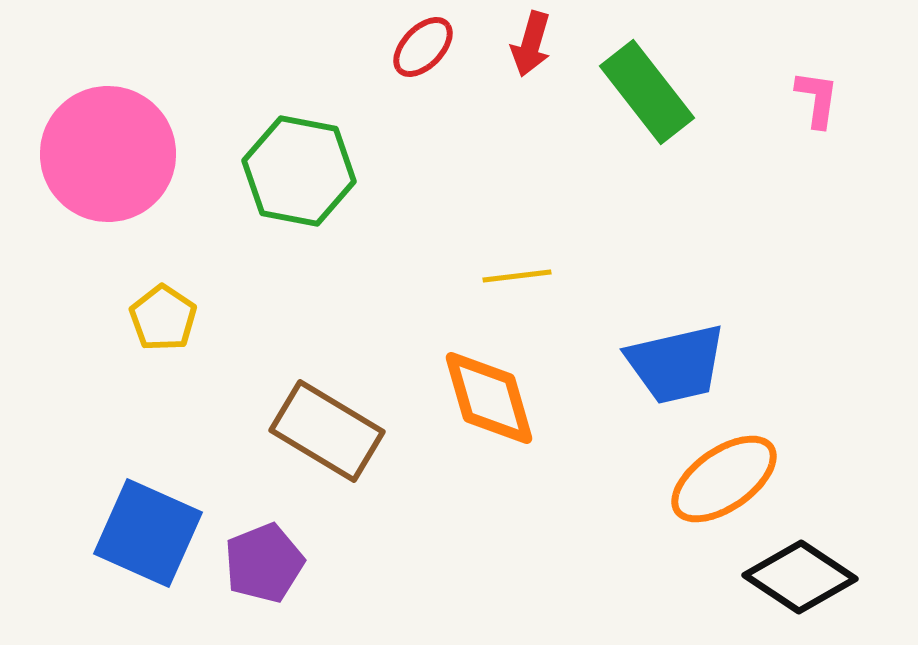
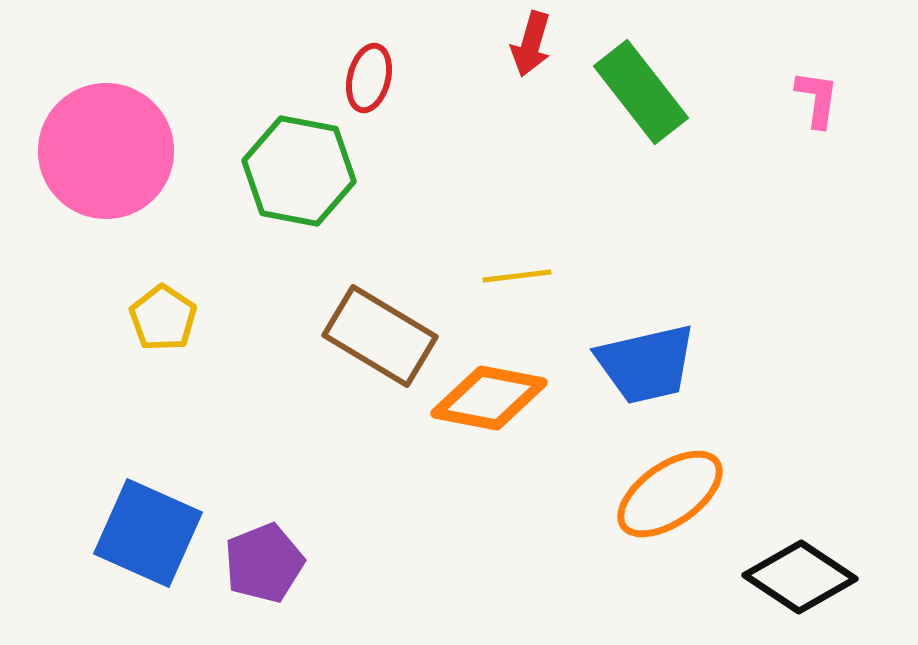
red ellipse: moved 54 px left, 31 px down; rotated 30 degrees counterclockwise
green rectangle: moved 6 px left
pink circle: moved 2 px left, 3 px up
blue trapezoid: moved 30 px left
orange diamond: rotated 63 degrees counterclockwise
brown rectangle: moved 53 px right, 95 px up
orange ellipse: moved 54 px left, 15 px down
